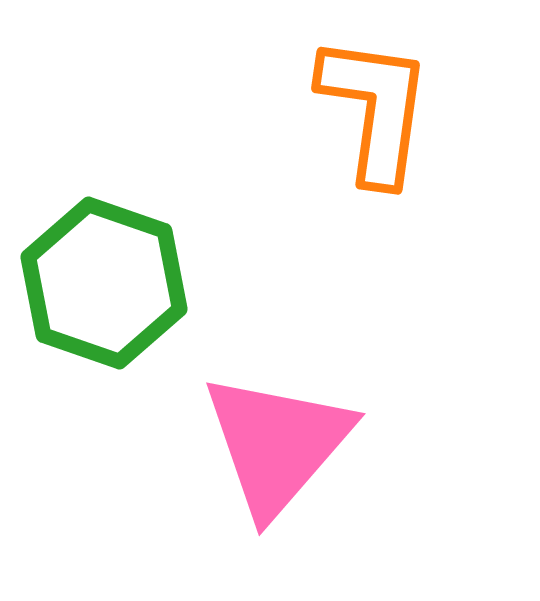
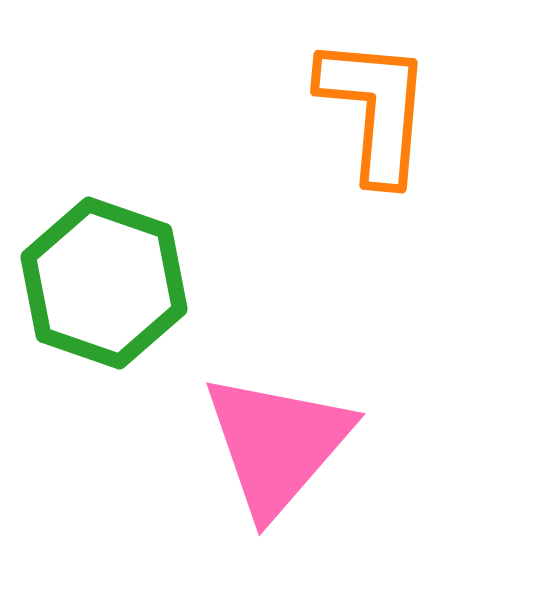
orange L-shape: rotated 3 degrees counterclockwise
